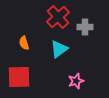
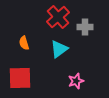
red square: moved 1 px right, 1 px down
